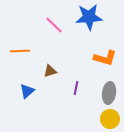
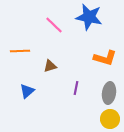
blue star: rotated 16 degrees clockwise
brown triangle: moved 5 px up
